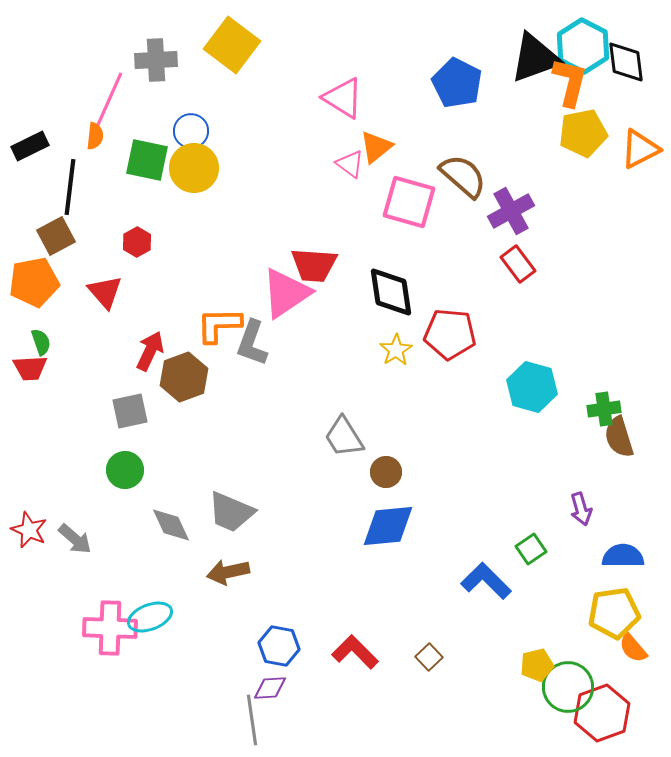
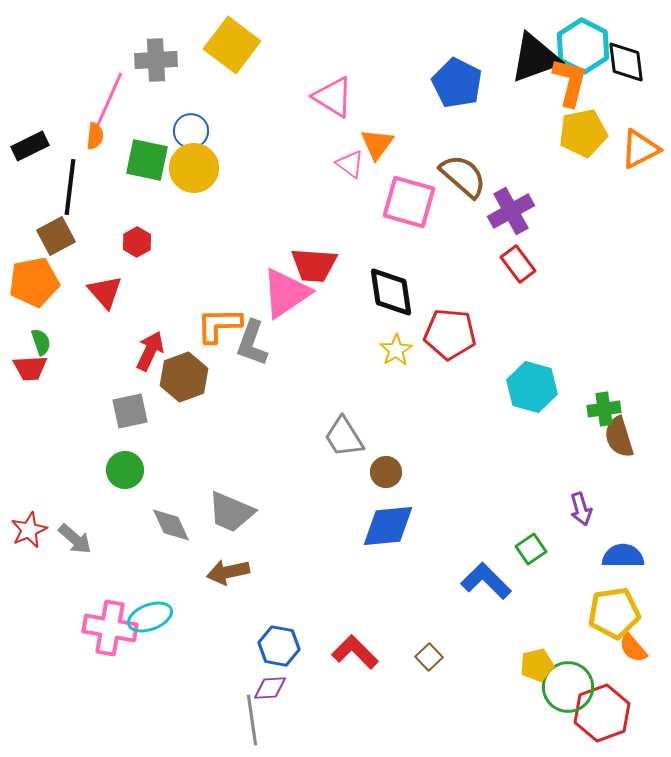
pink triangle at (343, 98): moved 10 px left, 1 px up
orange triangle at (376, 147): moved 1 px right, 3 px up; rotated 15 degrees counterclockwise
red star at (29, 530): rotated 24 degrees clockwise
pink cross at (110, 628): rotated 8 degrees clockwise
